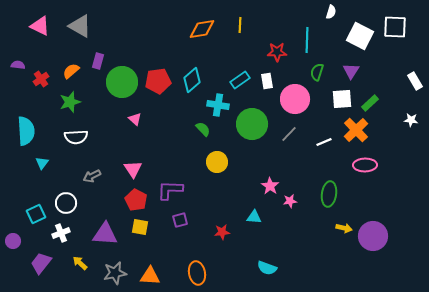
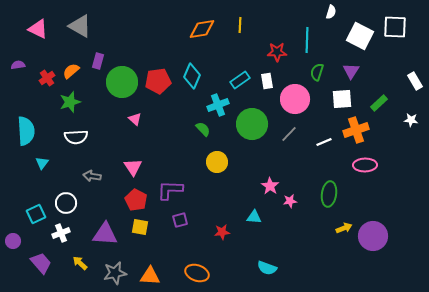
pink triangle at (40, 26): moved 2 px left, 3 px down
purple semicircle at (18, 65): rotated 16 degrees counterclockwise
red cross at (41, 79): moved 6 px right, 1 px up
cyan diamond at (192, 80): moved 4 px up; rotated 25 degrees counterclockwise
green rectangle at (370, 103): moved 9 px right
cyan cross at (218, 105): rotated 30 degrees counterclockwise
orange cross at (356, 130): rotated 25 degrees clockwise
pink triangle at (133, 169): moved 2 px up
gray arrow at (92, 176): rotated 36 degrees clockwise
yellow arrow at (344, 228): rotated 35 degrees counterclockwise
purple trapezoid at (41, 263): rotated 100 degrees clockwise
orange ellipse at (197, 273): rotated 60 degrees counterclockwise
